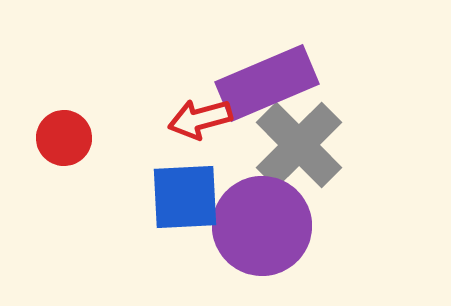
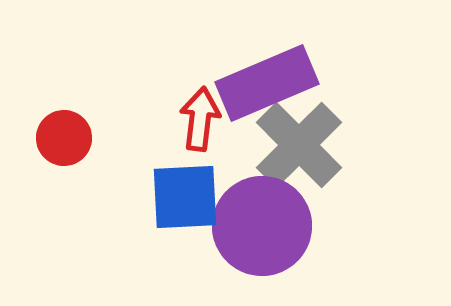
red arrow: rotated 112 degrees clockwise
